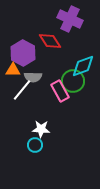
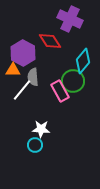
cyan diamond: moved 5 px up; rotated 30 degrees counterclockwise
gray semicircle: rotated 84 degrees clockwise
